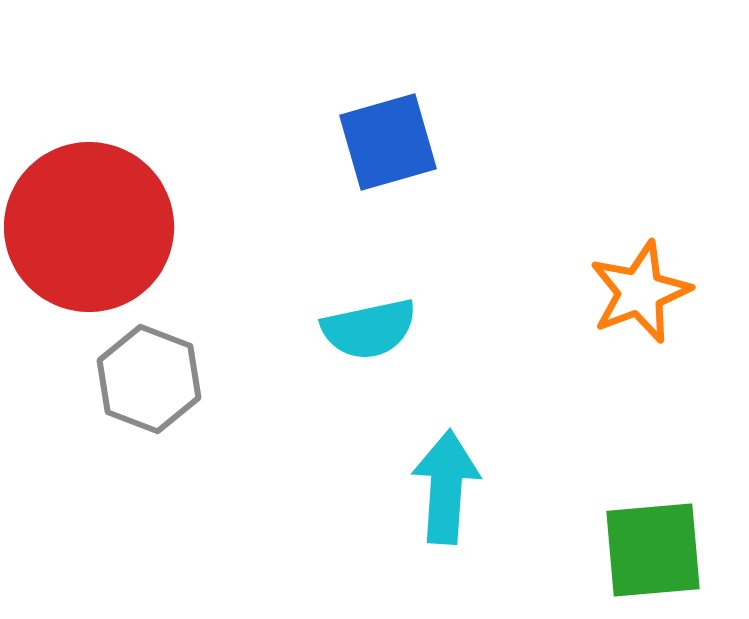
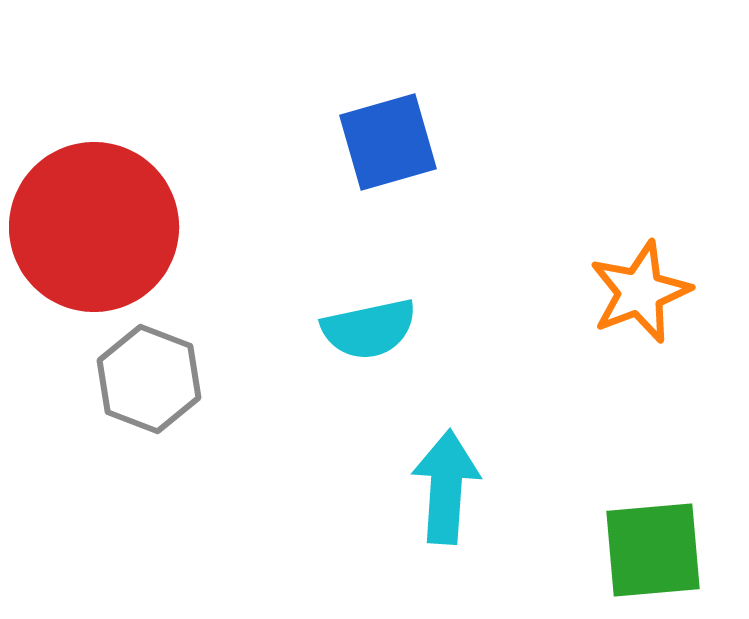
red circle: moved 5 px right
